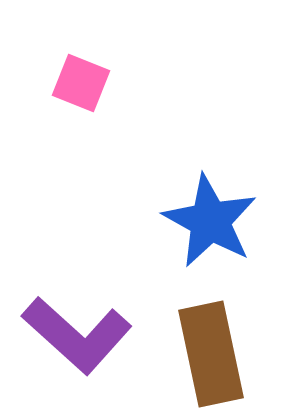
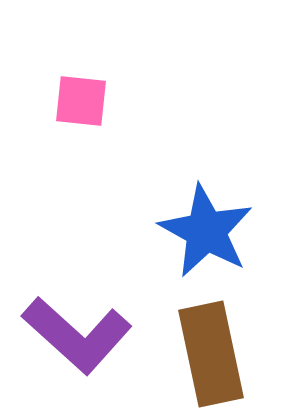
pink square: moved 18 px down; rotated 16 degrees counterclockwise
blue star: moved 4 px left, 10 px down
